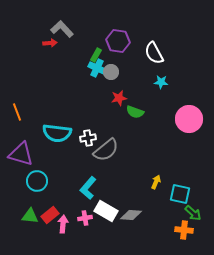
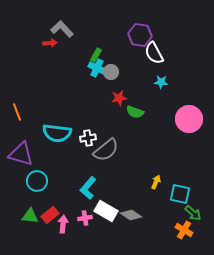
purple hexagon: moved 22 px right, 6 px up
gray diamond: rotated 30 degrees clockwise
orange cross: rotated 24 degrees clockwise
